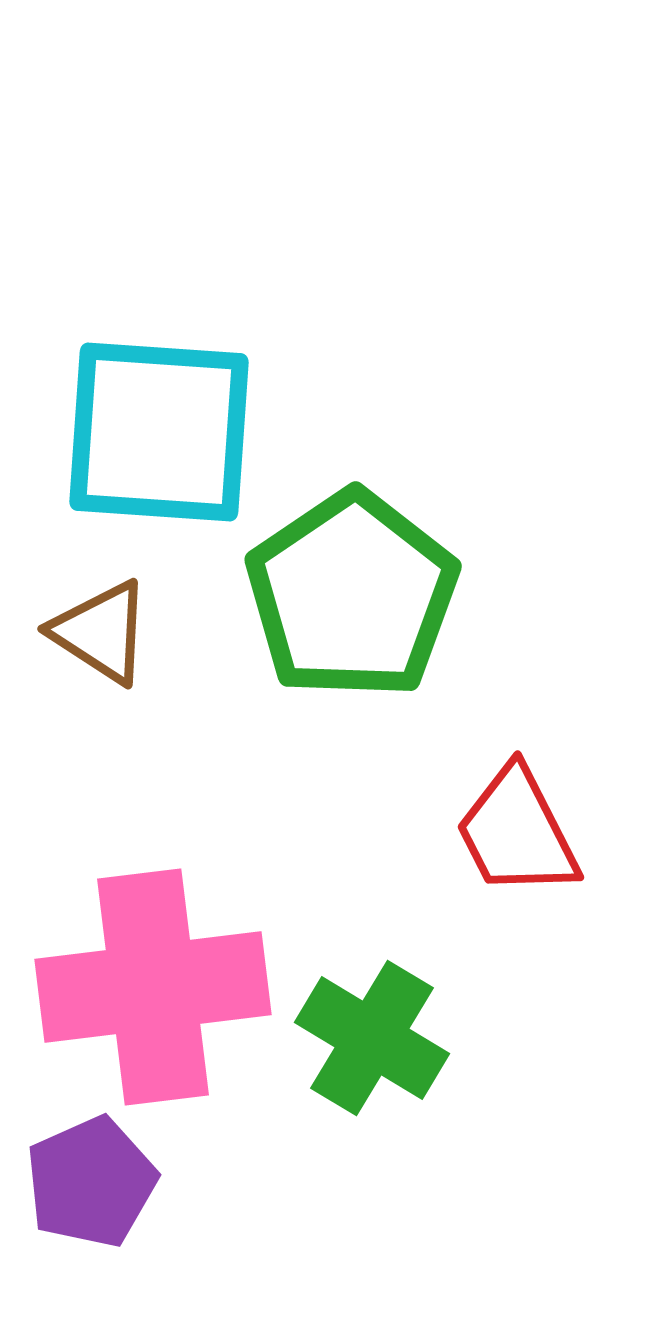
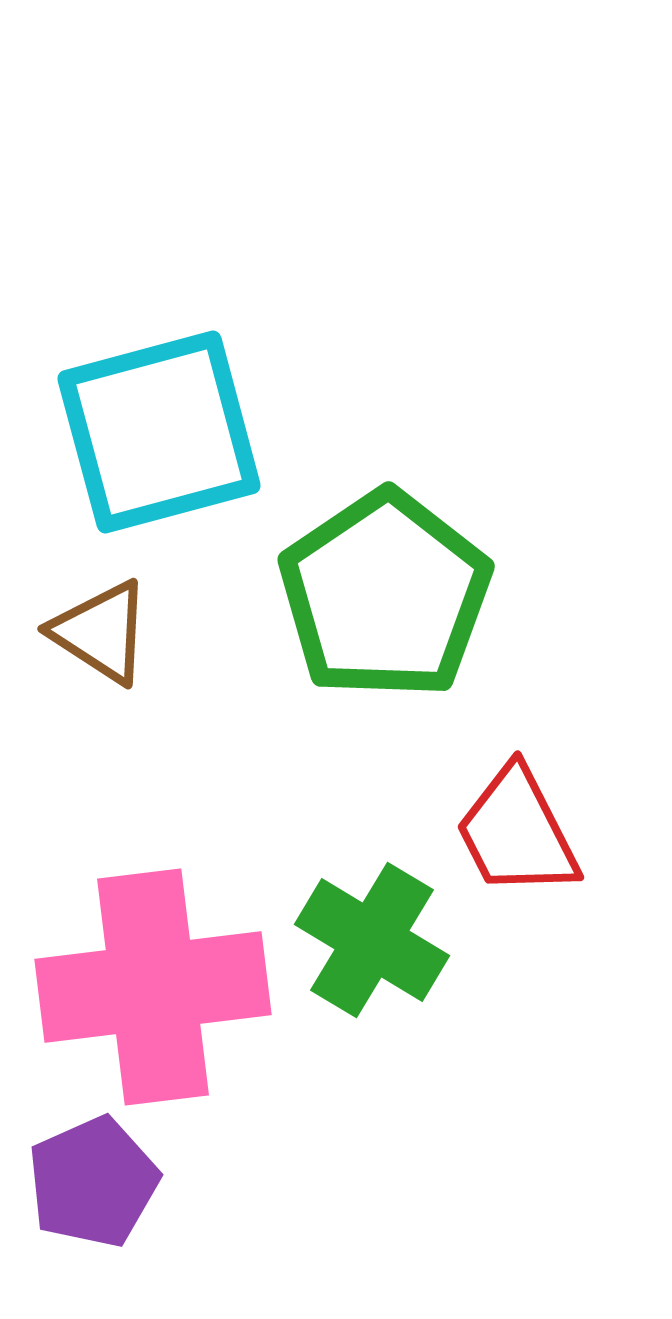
cyan square: rotated 19 degrees counterclockwise
green pentagon: moved 33 px right
green cross: moved 98 px up
purple pentagon: moved 2 px right
